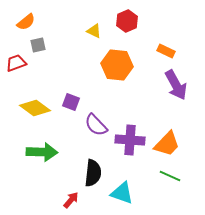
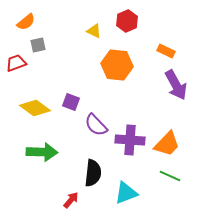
cyan triangle: moved 4 px right; rotated 40 degrees counterclockwise
